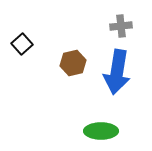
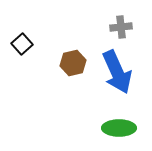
gray cross: moved 1 px down
blue arrow: rotated 33 degrees counterclockwise
green ellipse: moved 18 px right, 3 px up
